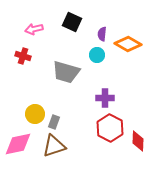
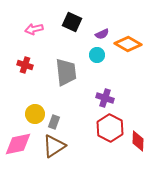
purple semicircle: rotated 120 degrees counterclockwise
red cross: moved 2 px right, 9 px down
gray trapezoid: rotated 112 degrees counterclockwise
purple cross: rotated 18 degrees clockwise
brown triangle: rotated 15 degrees counterclockwise
